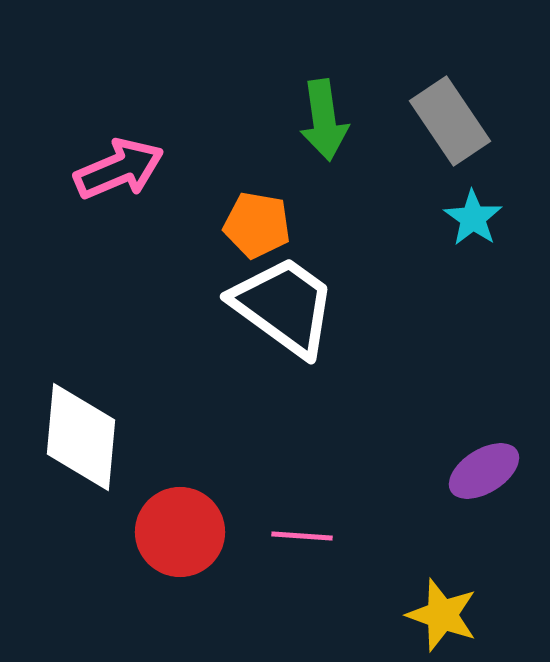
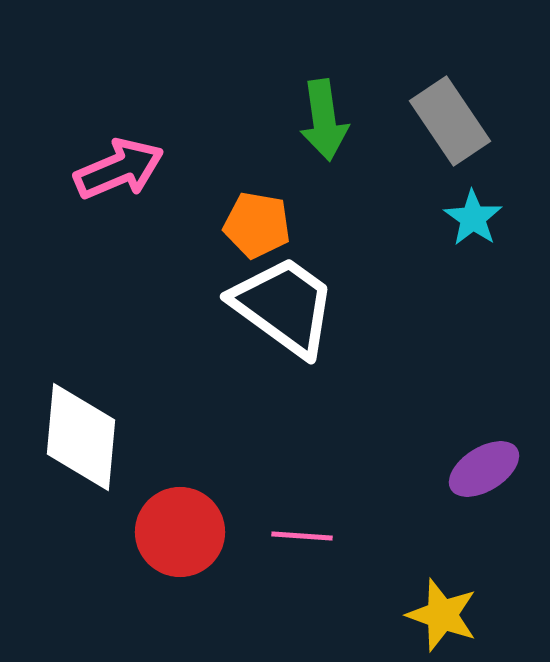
purple ellipse: moved 2 px up
